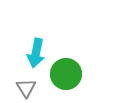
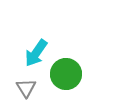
cyan arrow: rotated 24 degrees clockwise
